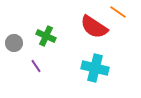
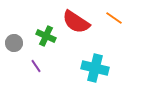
orange line: moved 4 px left, 6 px down
red semicircle: moved 18 px left, 5 px up
